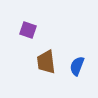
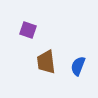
blue semicircle: moved 1 px right
